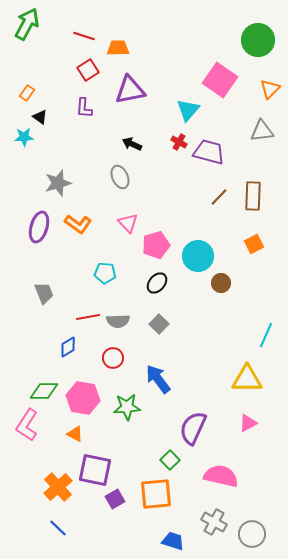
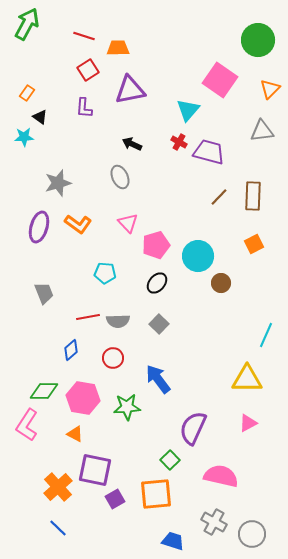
blue diamond at (68, 347): moved 3 px right, 3 px down; rotated 10 degrees counterclockwise
